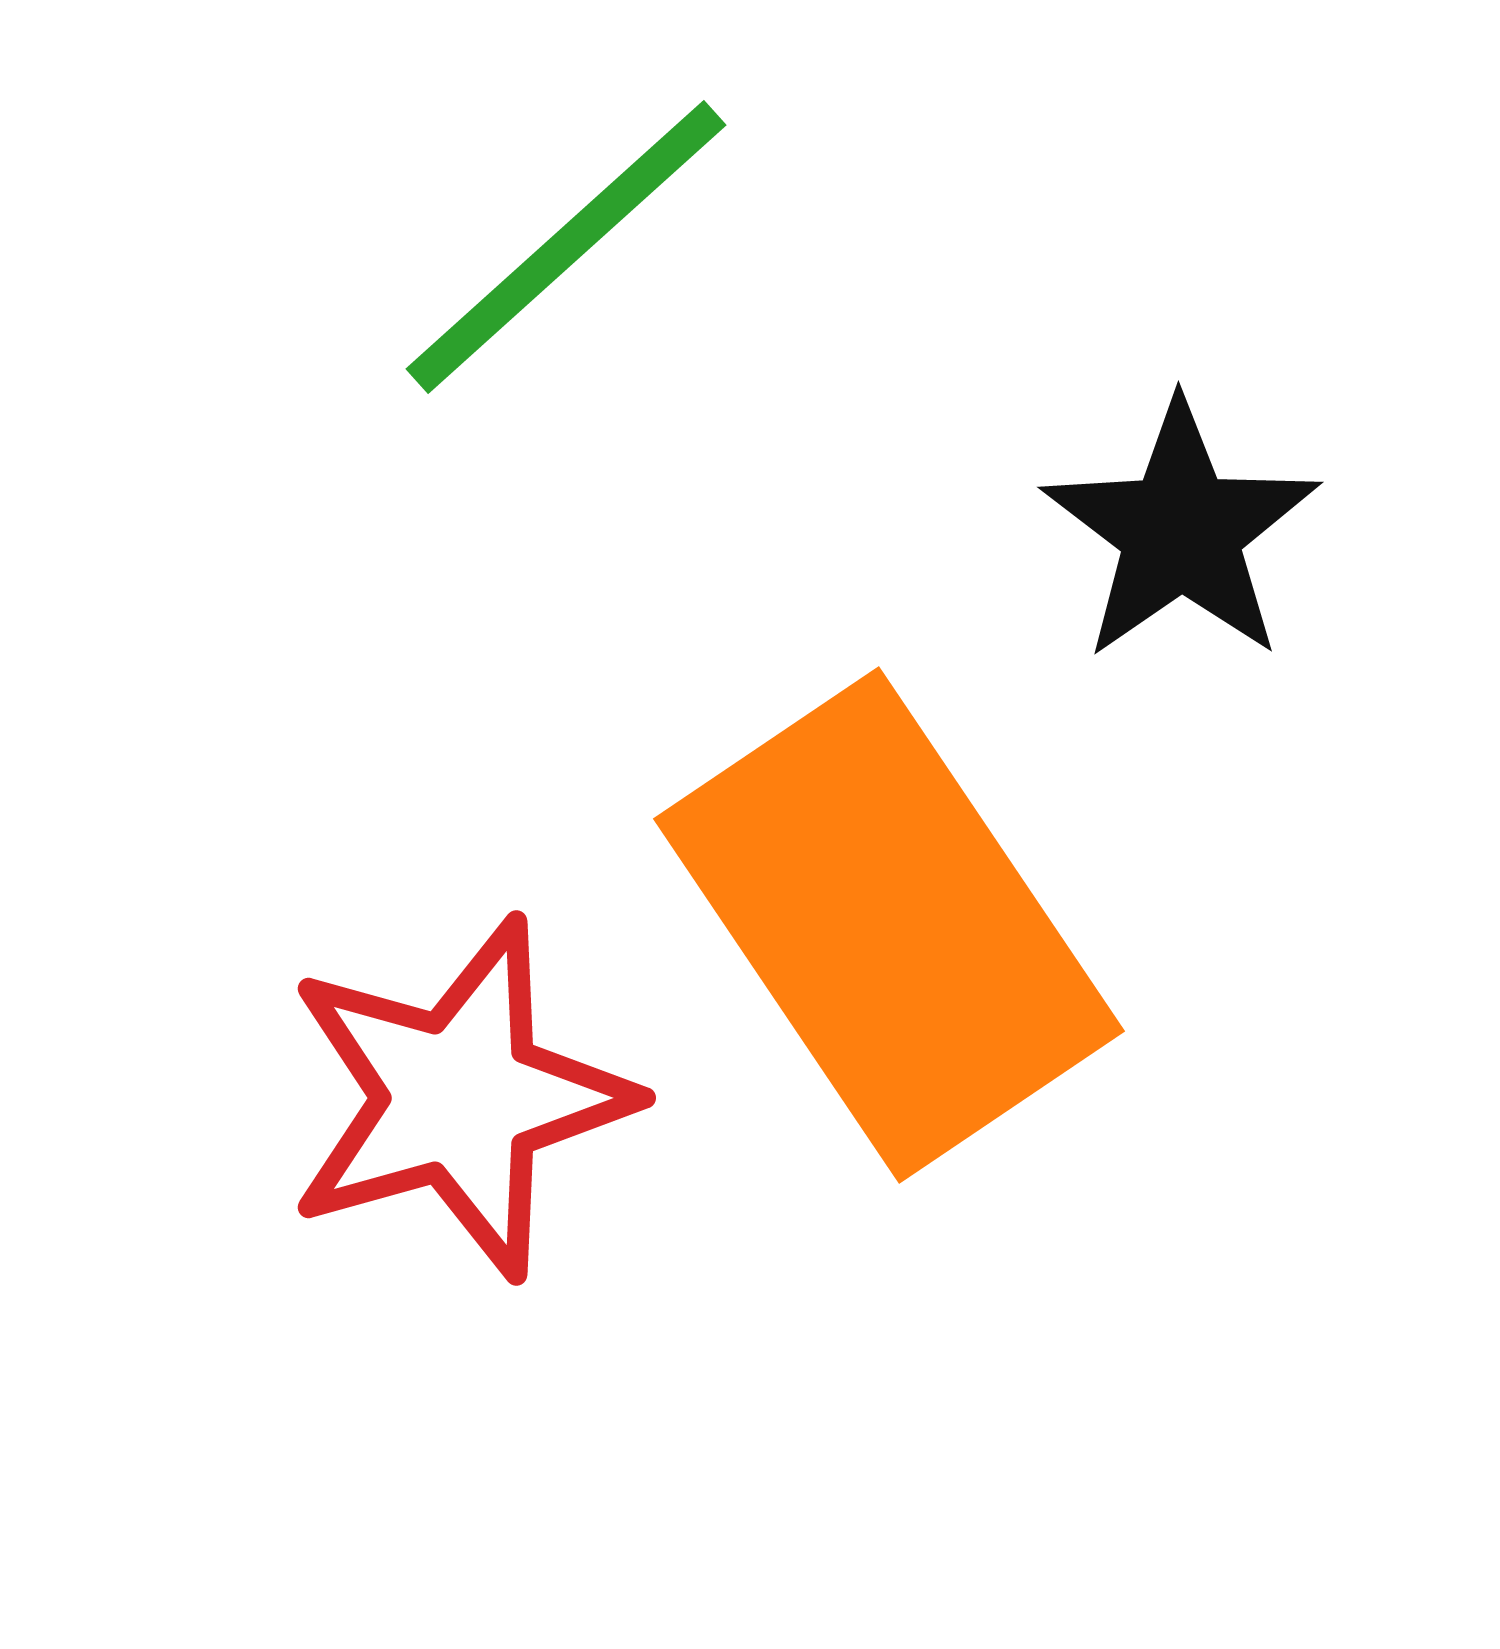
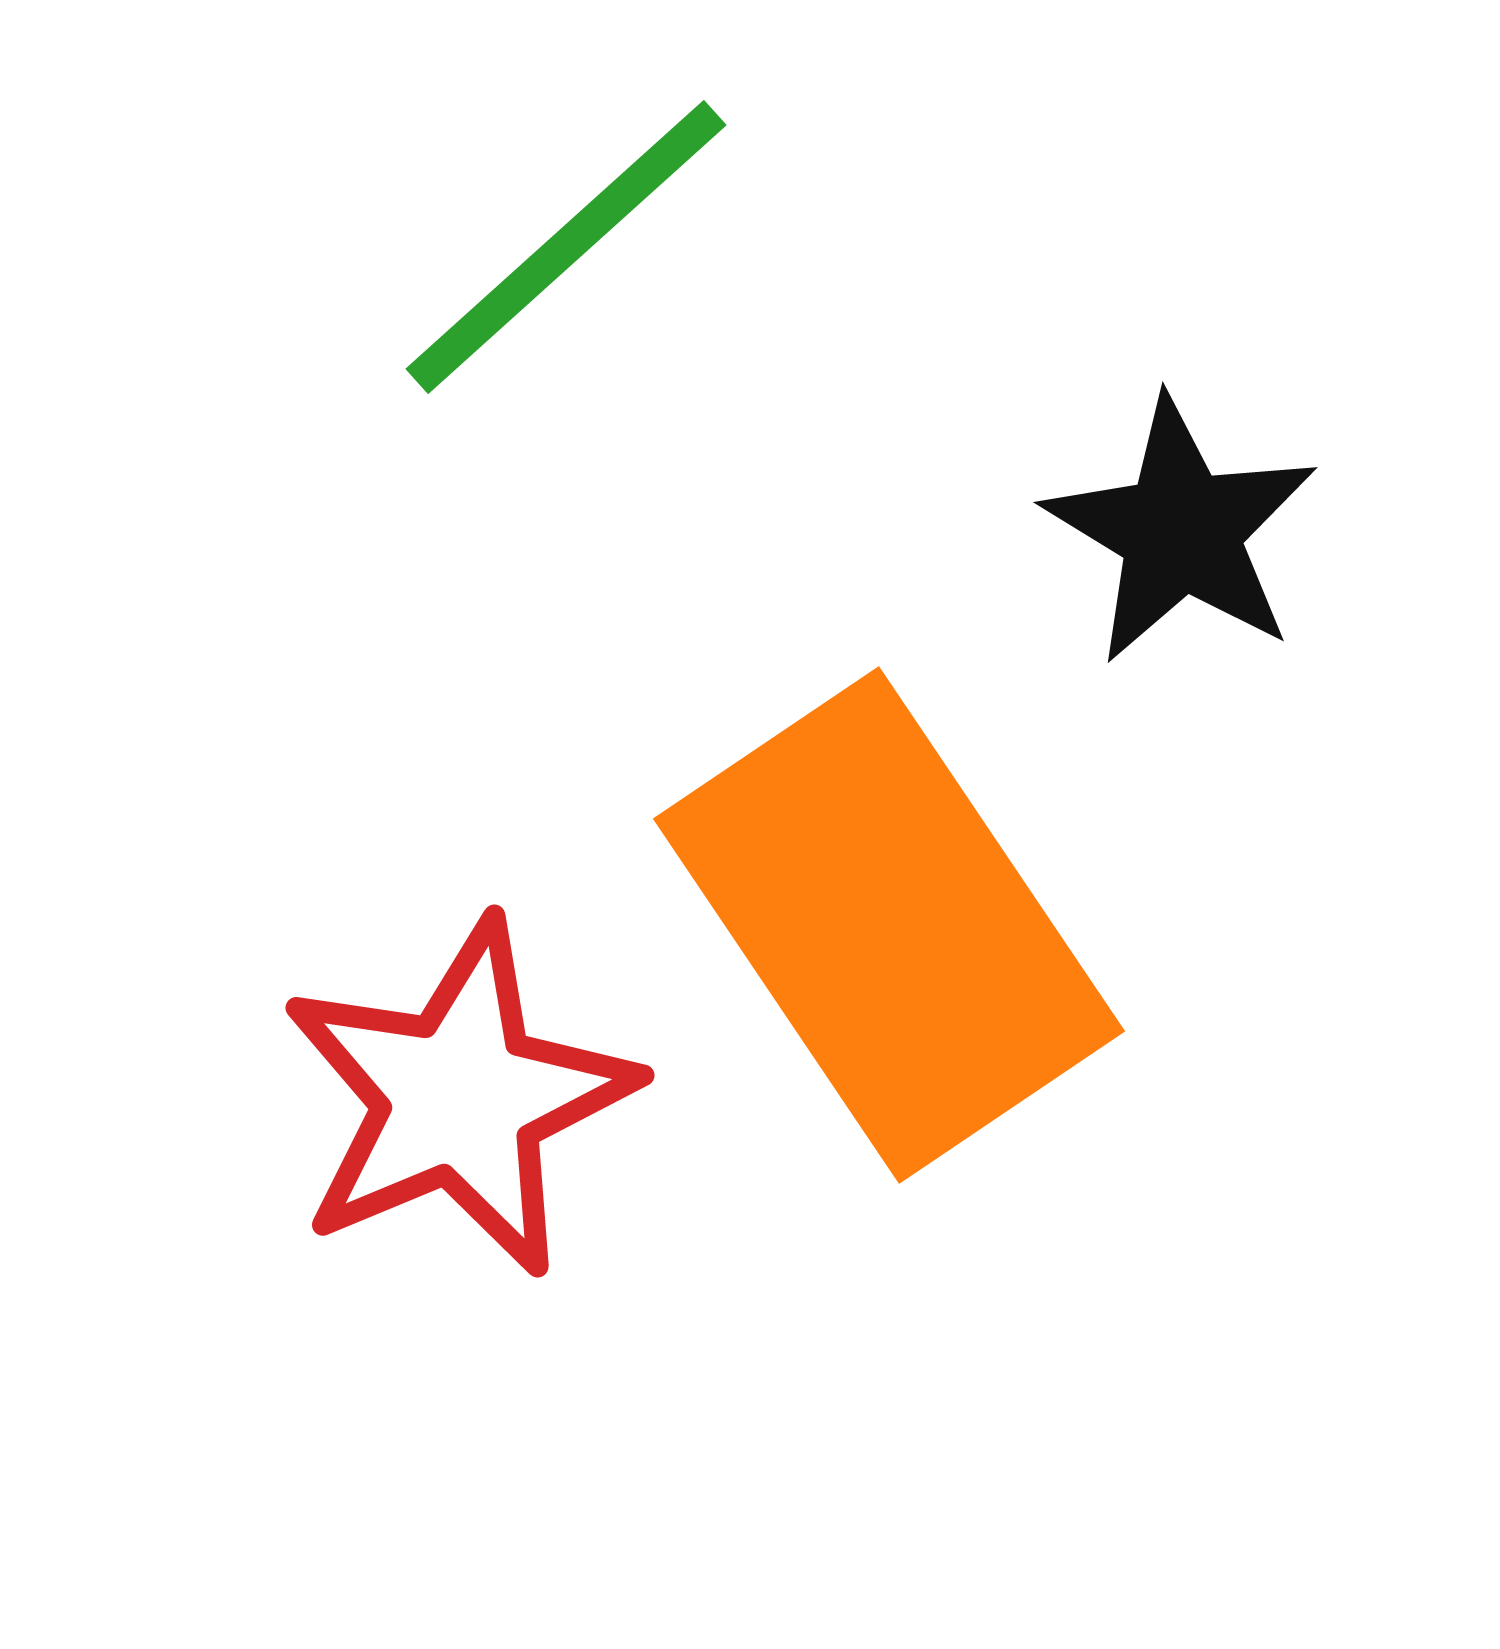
black star: rotated 6 degrees counterclockwise
red star: rotated 7 degrees counterclockwise
